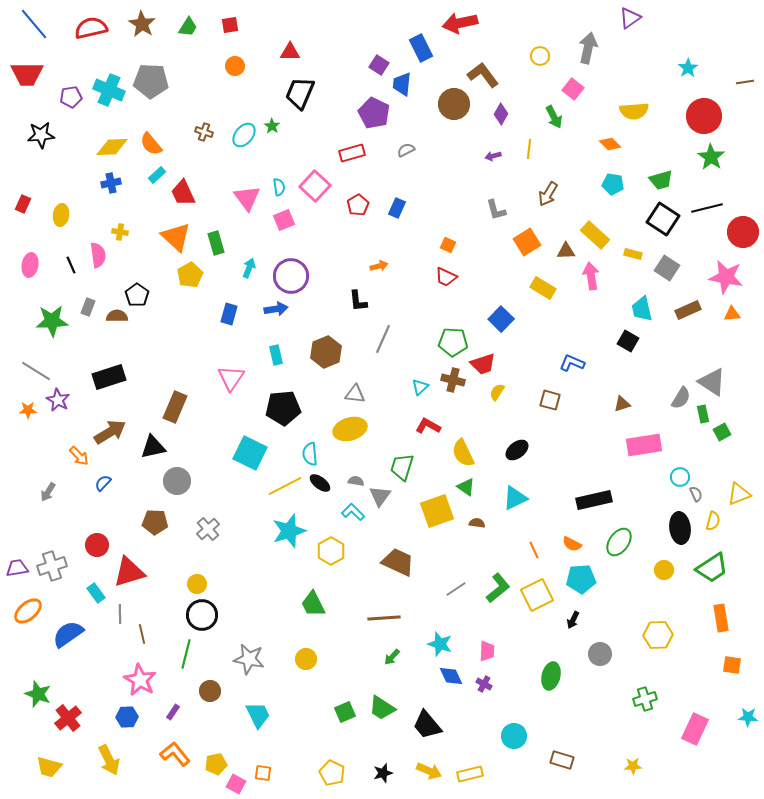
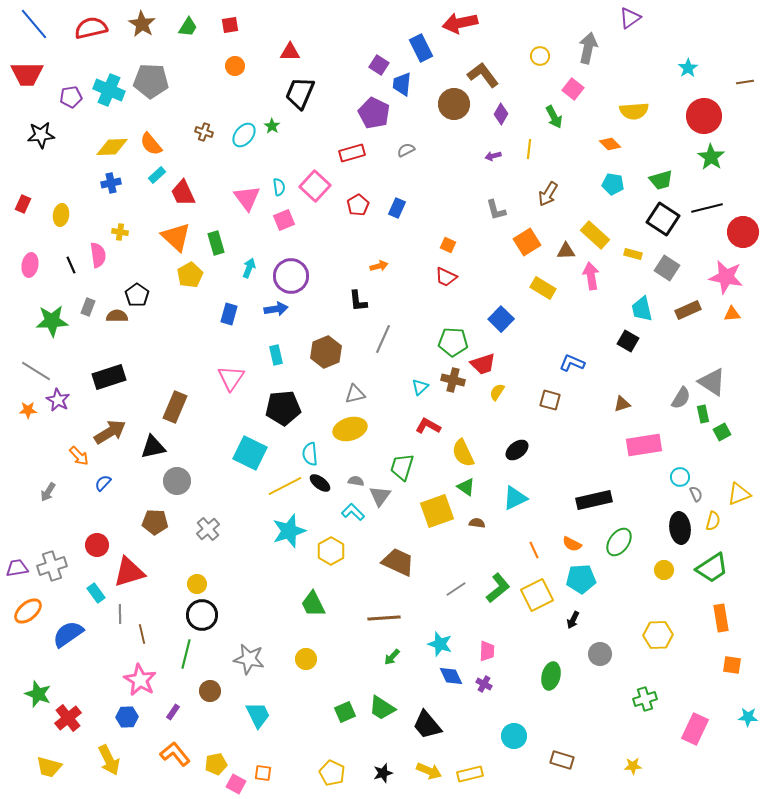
gray triangle at (355, 394): rotated 20 degrees counterclockwise
